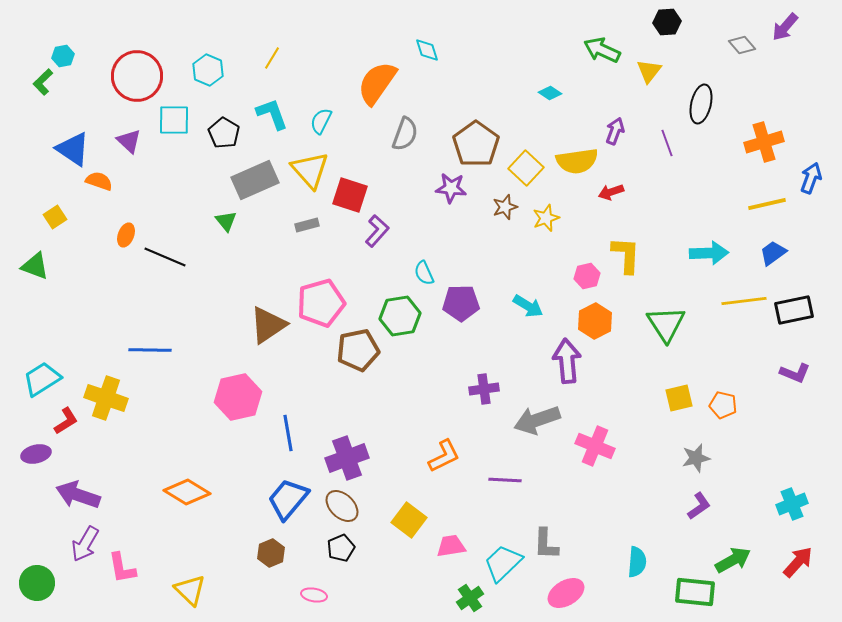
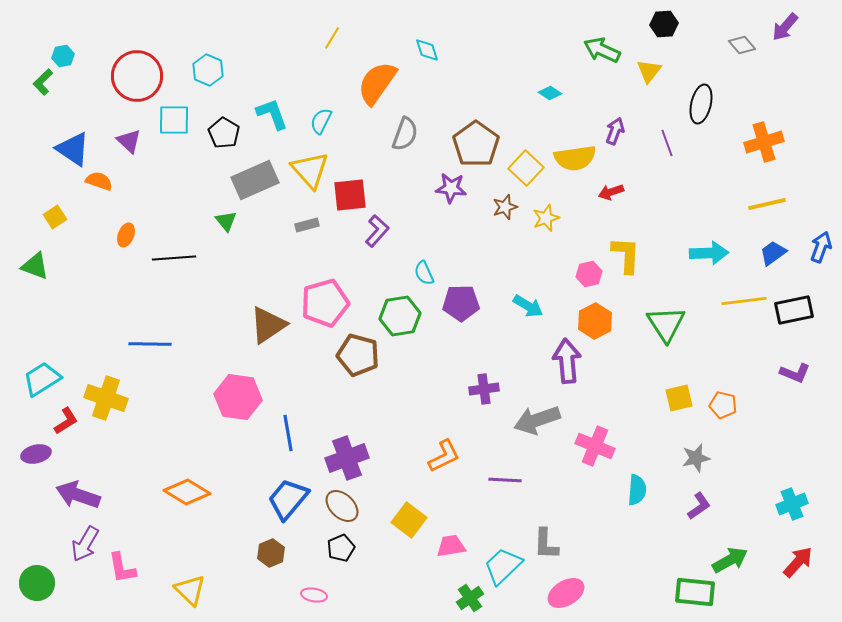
black hexagon at (667, 22): moved 3 px left, 2 px down
yellow line at (272, 58): moved 60 px right, 20 px up
yellow semicircle at (577, 161): moved 2 px left, 3 px up
blue arrow at (811, 178): moved 10 px right, 69 px down
red square at (350, 195): rotated 24 degrees counterclockwise
black line at (165, 257): moved 9 px right, 1 px down; rotated 27 degrees counterclockwise
pink hexagon at (587, 276): moved 2 px right, 2 px up
pink pentagon at (321, 303): moved 4 px right
blue line at (150, 350): moved 6 px up
brown pentagon at (358, 350): moved 5 px down; rotated 27 degrees clockwise
pink hexagon at (238, 397): rotated 21 degrees clockwise
green arrow at (733, 560): moved 3 px left
cyan semicircle at (637, 562): moved 72 px up
cyan trapezoid at (503, 563): moved 3 px down
